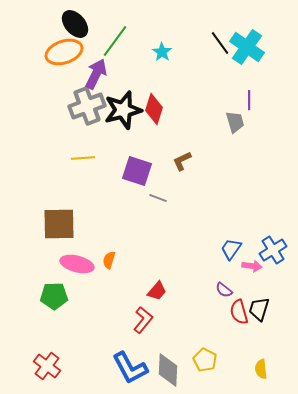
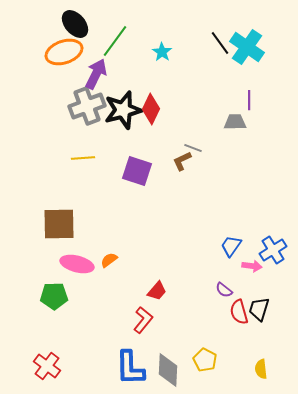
red diamond: moved 3 px left; rotated 8 degrees clockwise
gray trapezoid: rotated 75 degrees counterclockwise
gray line: moved 35 px right, 50 px up
blue trapezoid: moved 3 px up
orange semicircle: rotated 36 degrees clockwise
blue L-shape: rotated 27 degrees clockwise
